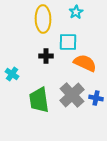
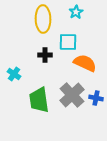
black cross: moved 1 px left, 1 px up
cyan cross: moved 2 px right
